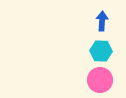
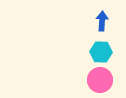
cyan hexagon: moved 1 px down
